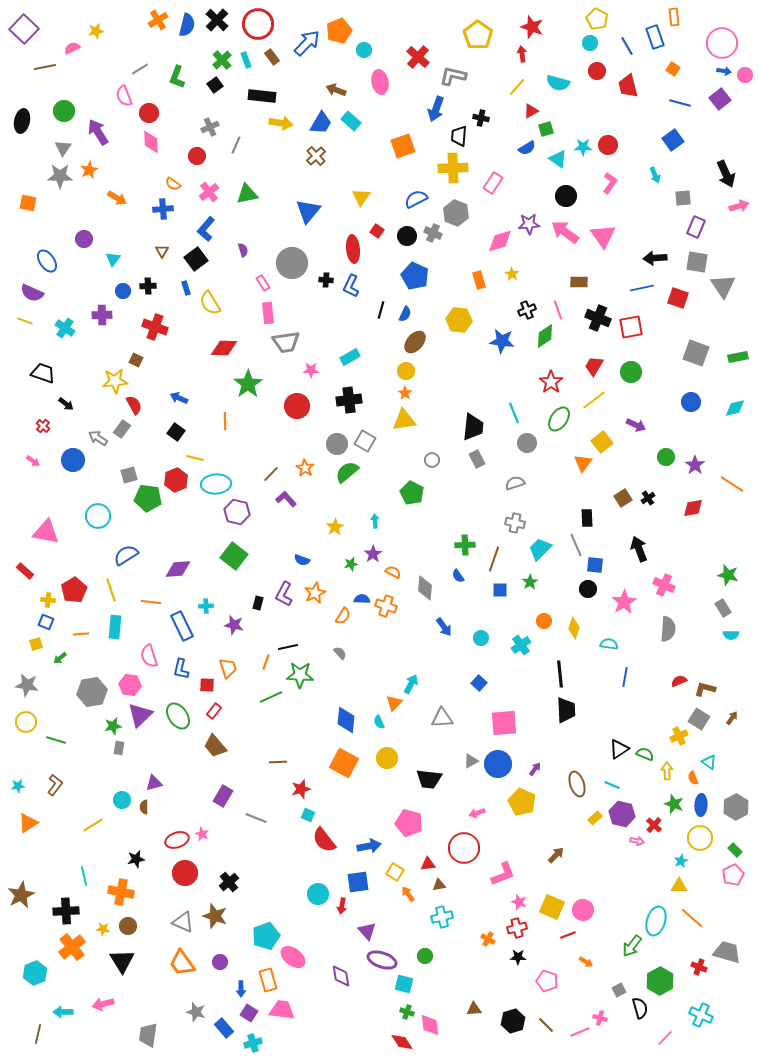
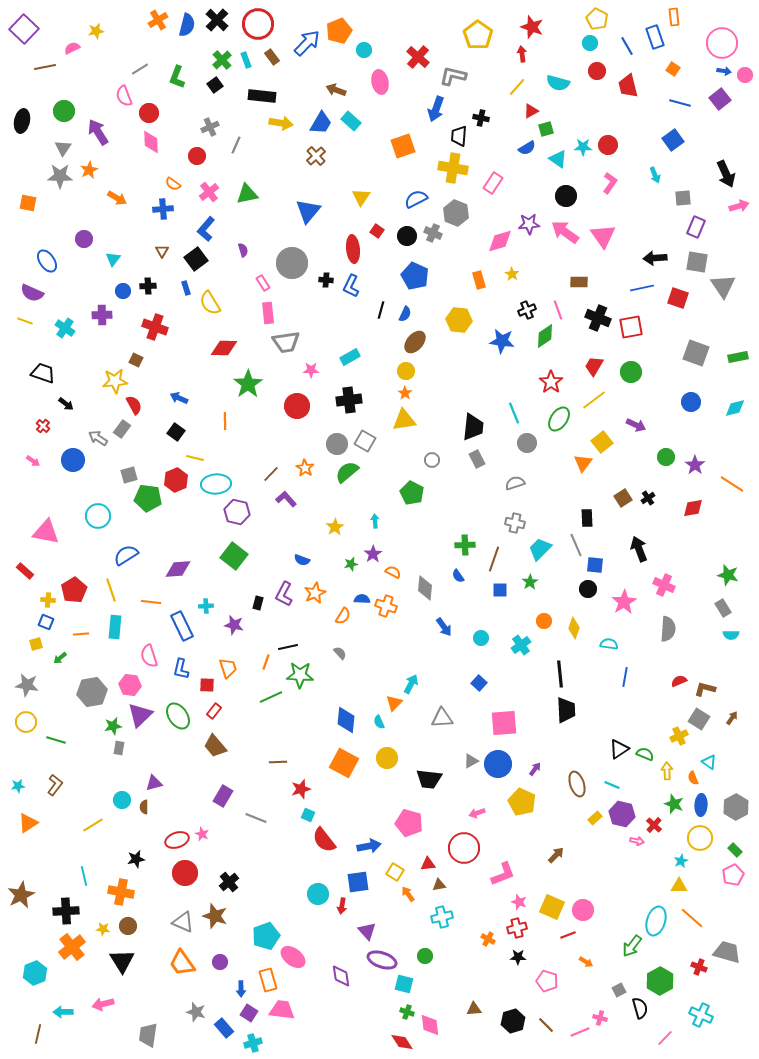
yellow cross at (453, 168): rotated 12 degrees clockwise
